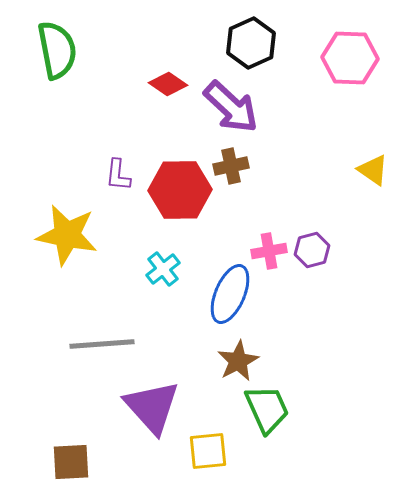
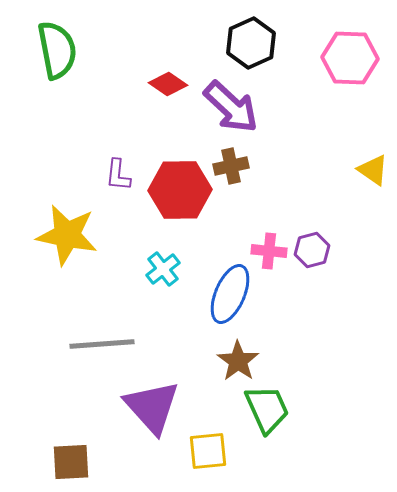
pink cross: rotated 16 degrees clockwise
brown star: rotated 9 degrees counterclockwise
